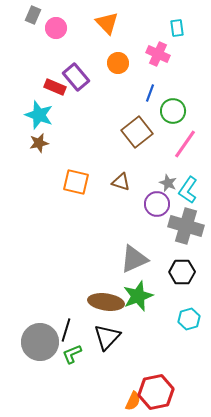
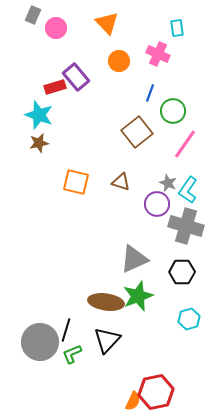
orange circle: moved 1 px right, 2 px up
red rectangle: rotated 40 degrees counterclockwise
black triangle: moved 3 px down
